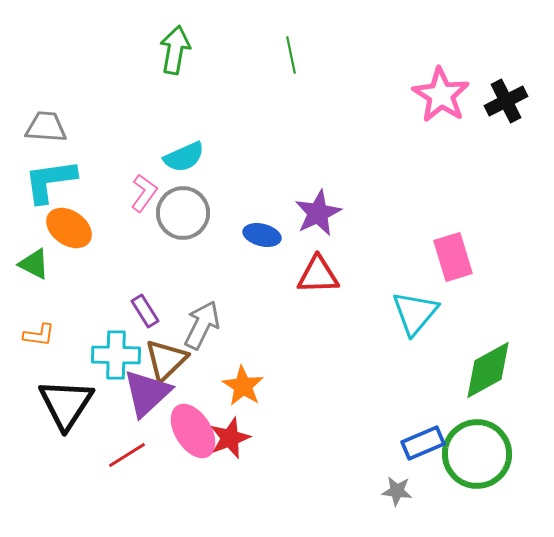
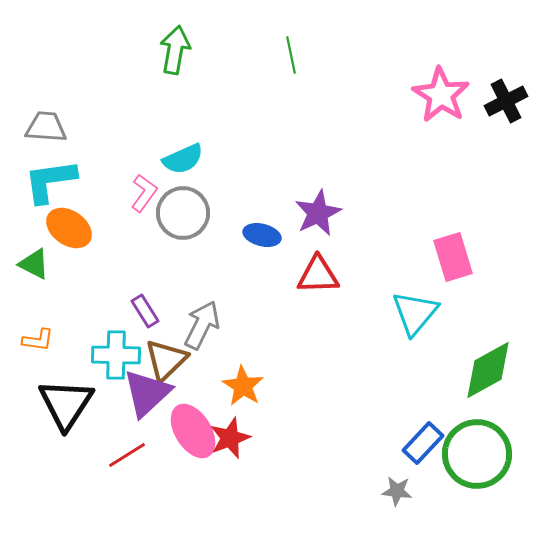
cyan semicircle: moved 1 px left, 2 px down
orange L-shape: moved 1 px left, 5 px down
blue rectangle: rotated 24 degrees counterclockwise
